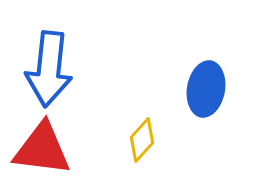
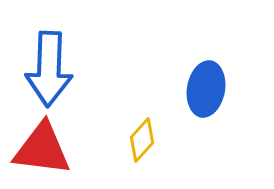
blue arrow: rotated 4 degrees counterclockwise
